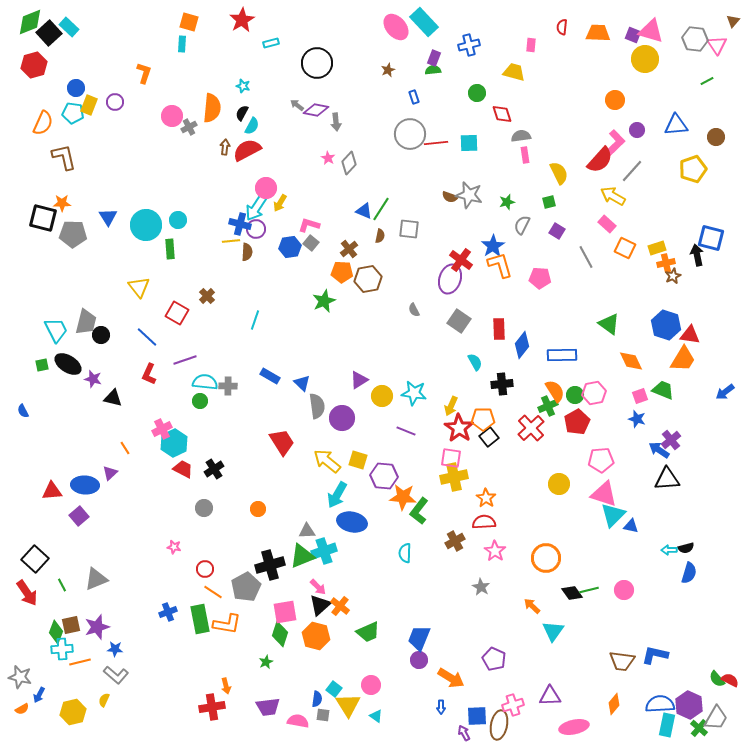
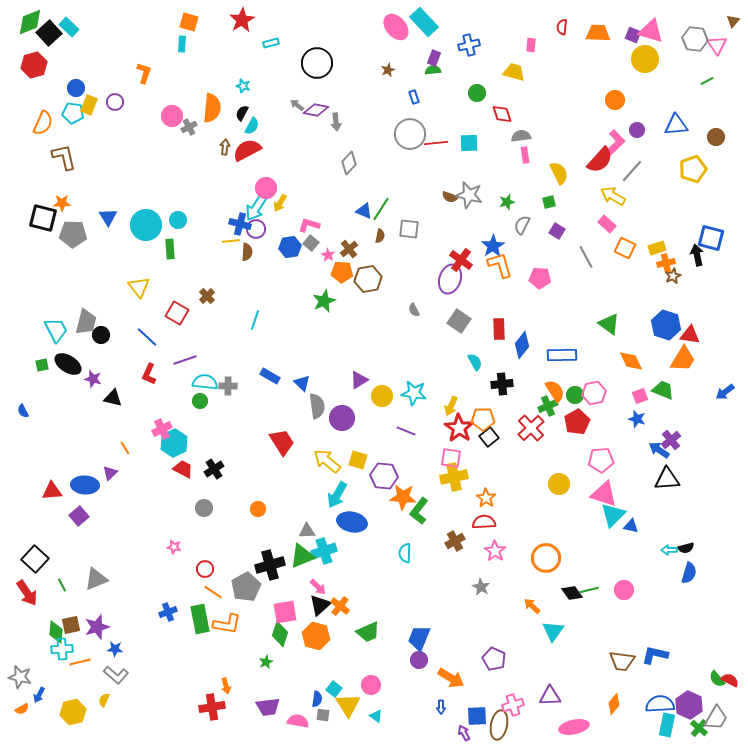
pink star at (328, 158): moved 97 px down
green diamond at (56, 632): rotated 15 degrees counterclockwise
